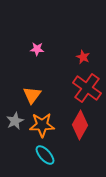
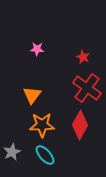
gray star: moved 3 px left, 31 px down
